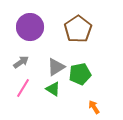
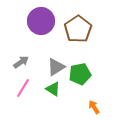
purple circle: moved 11 px right, 6 px up
